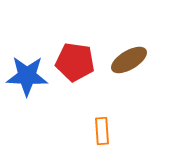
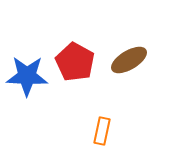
red pentagon: rotated 21 degrees clockwise
orange rectangle: rotated 16 degrees clockwise
